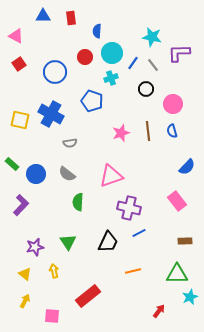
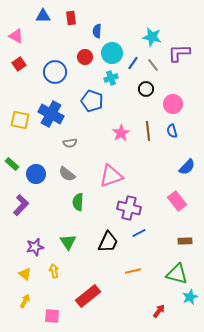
pink star at (121, 133): rotated 12 degrees counterclockwise
green triangle at (177, 274): rotated 15 degrees clockwise
